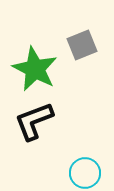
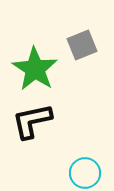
green star: rotated 6 degrees clockwise
black L-shape: moved 2 px left; rotated 9 degrees clockwise
